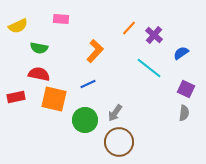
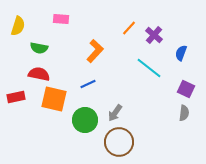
yellow semicircle: rotated 48 degrees counterclockwise
blue semicircle: rotated 35 degrees counterclockwise
